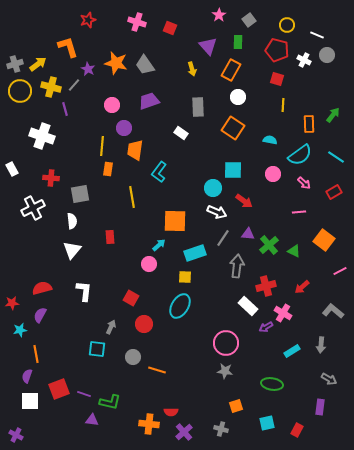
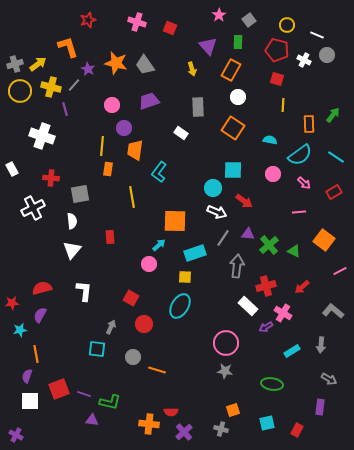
orange square at (236, 406): moved 3 px left, 4 px down
